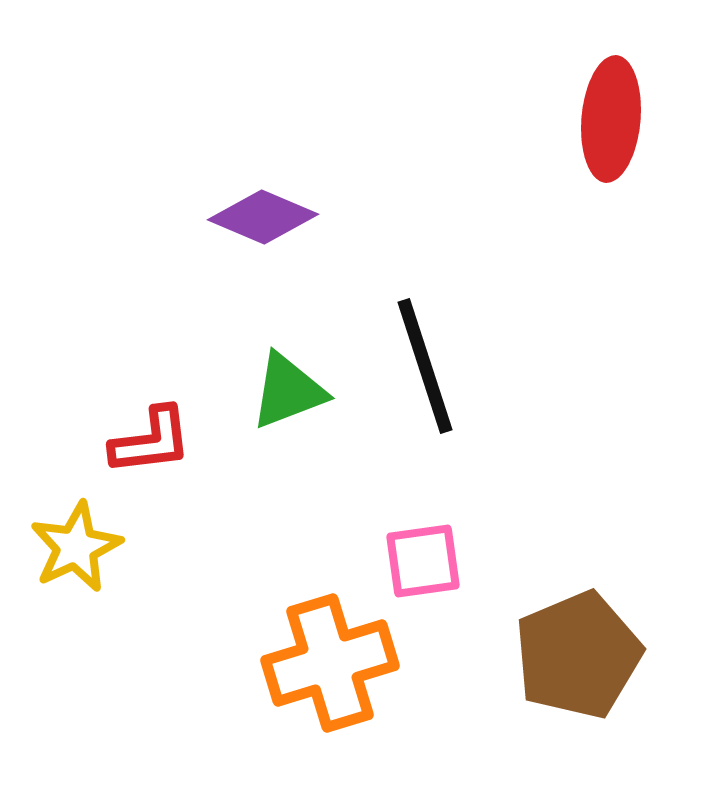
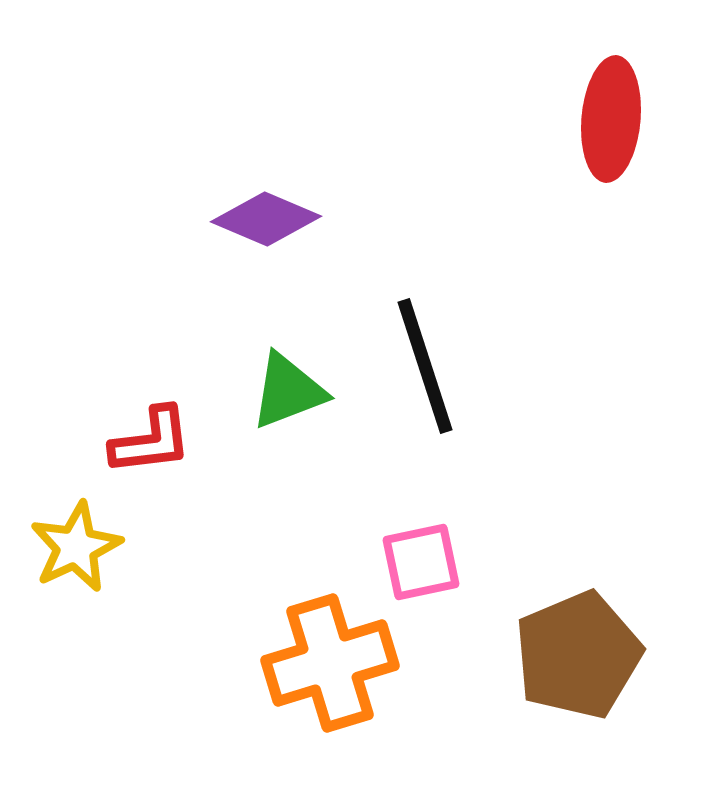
purple diamond: moved 3 px right, 2 px down
pink square: moved 2 px left, 1 px down; rotated 4 degrees counterclockwise
